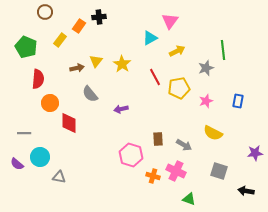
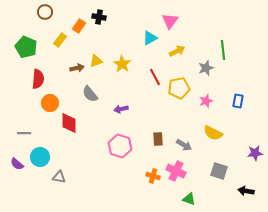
black cross: rotated 16 degrees clockwise
yellow triangle: rotated 32 degrees clockwise
pink hexagon: moved 11 px left, 9 px up
